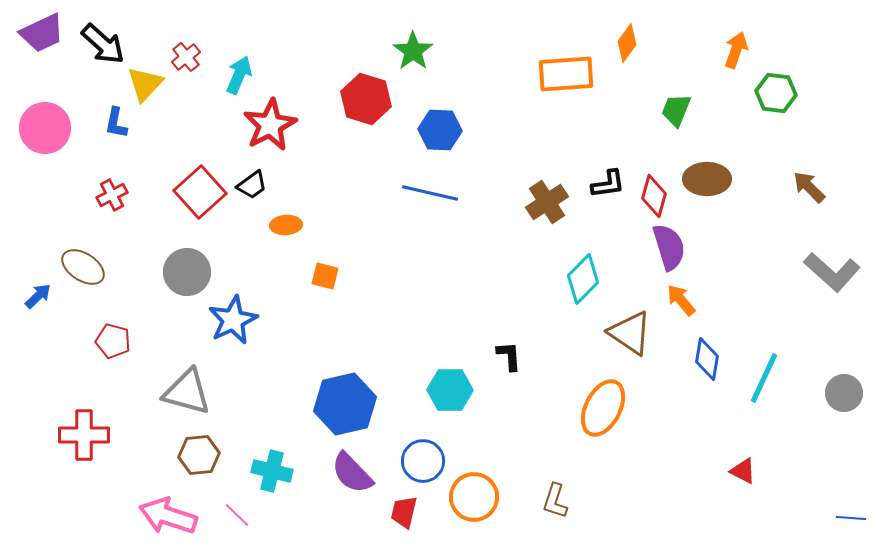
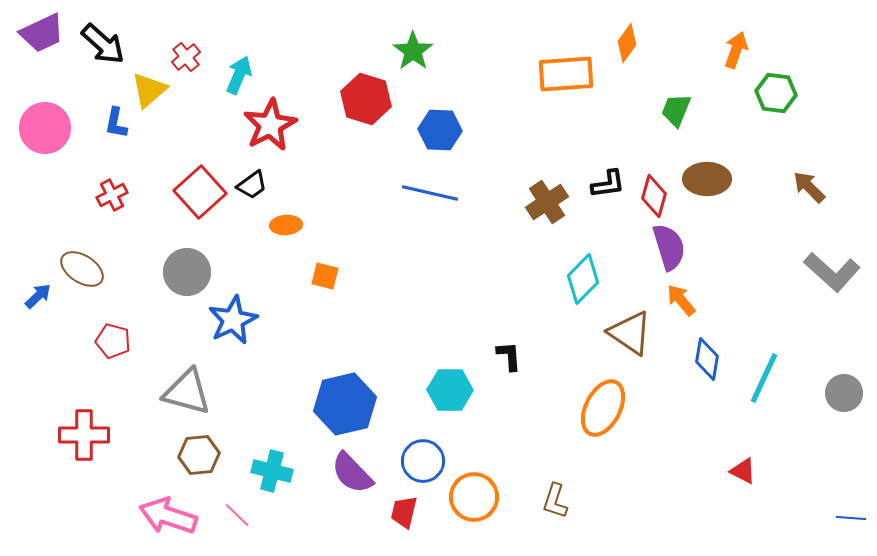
yellow triangle at (145, 84): moved 4 px right, 6 px down; rotated 6 degrees clockwise
brown ellipse at (83, 267): moved 1 px left, 2 px down
